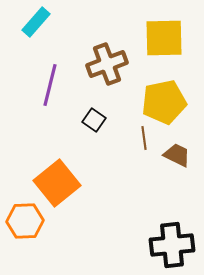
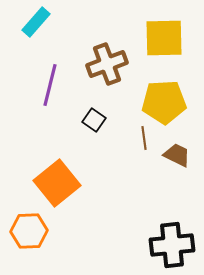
yellow pentagon: rotated 9 degrees clockwise
orange hexagon: moved 4 px right, 10 px down
